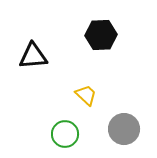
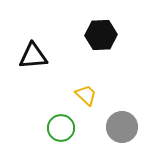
gray circle: moved 2 px left, 2 px up
green circle: moved 4 px left, 6 px up
